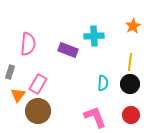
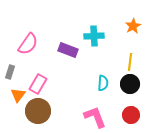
pink semicircle: rotated 30 degrees clockwise
